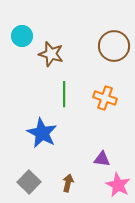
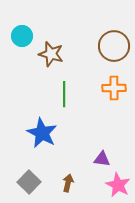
orange cross: moved 9 px right, 10 px up; rotated 20 degrees counterclockwise
